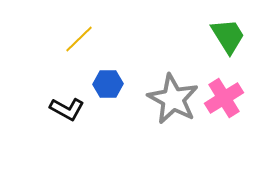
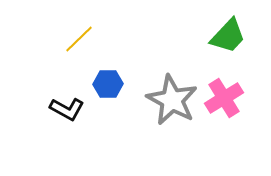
green trapezoid: rotated 75 degrees clockwise
gray star: moved 1 px left, 1 px down
